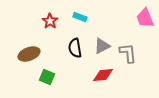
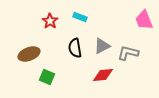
pink trapezoid: moved 1 px left, 2 px down
gray L-shape: rotated 70 degrees counterclockwise
